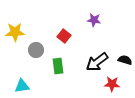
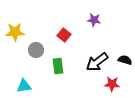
red square: moved 1 px up
cyan triangle: moved 2 px right
